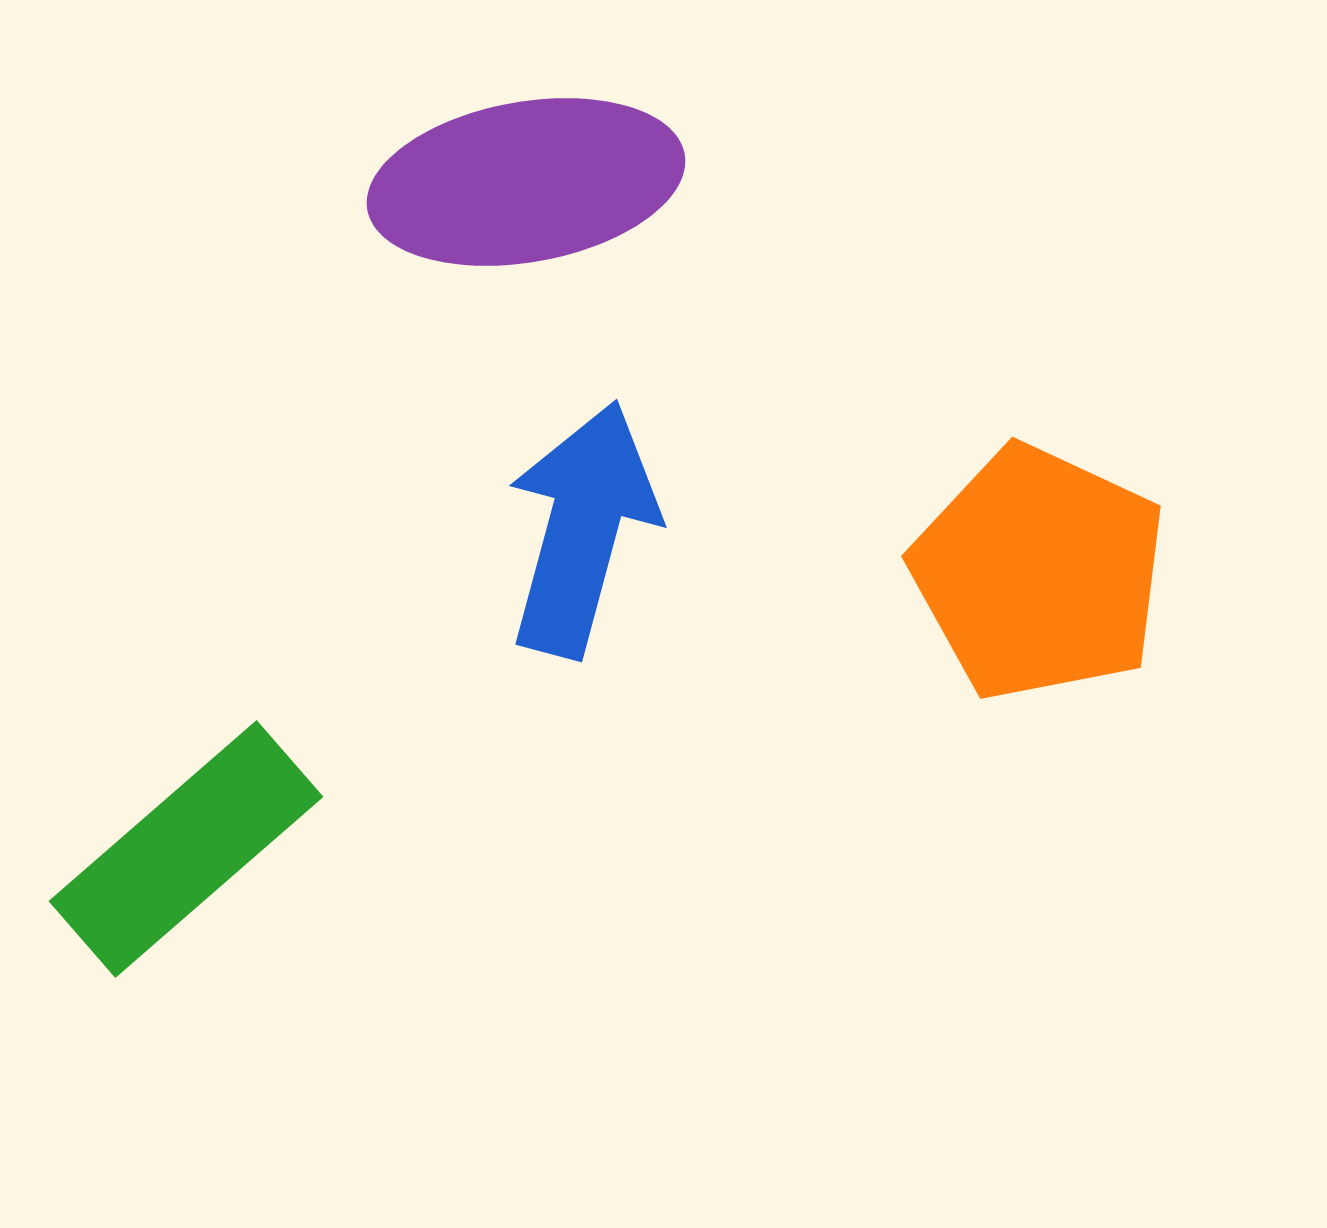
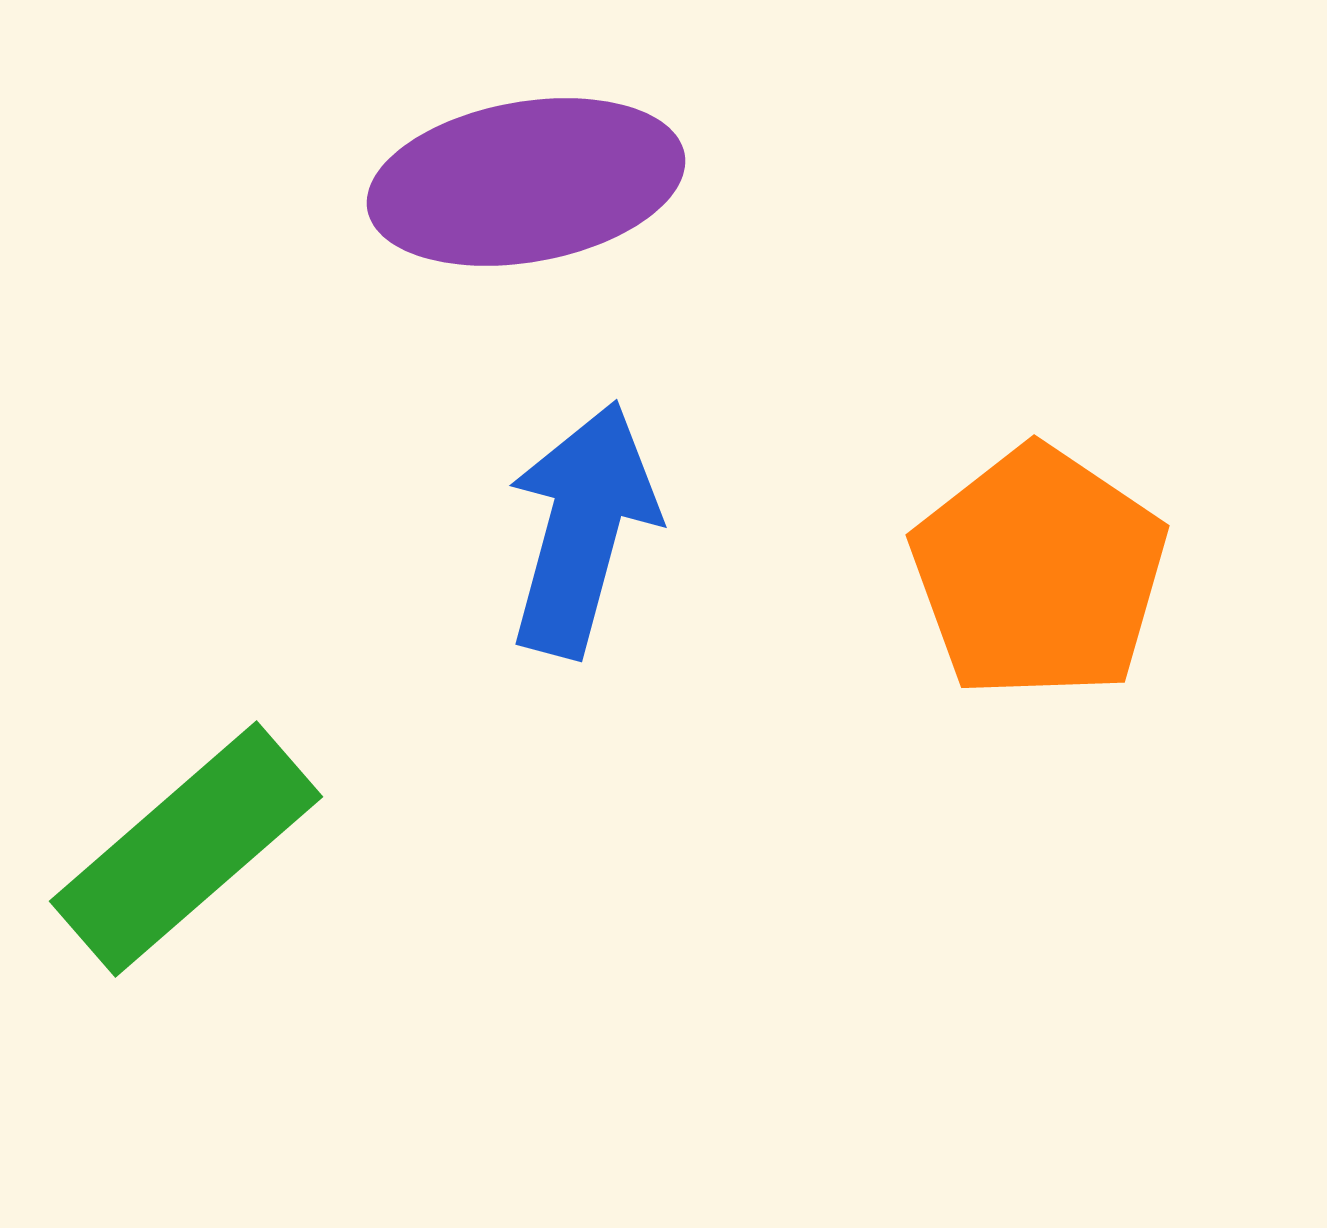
orange pentagon: rotated 9 degrees clockwise
